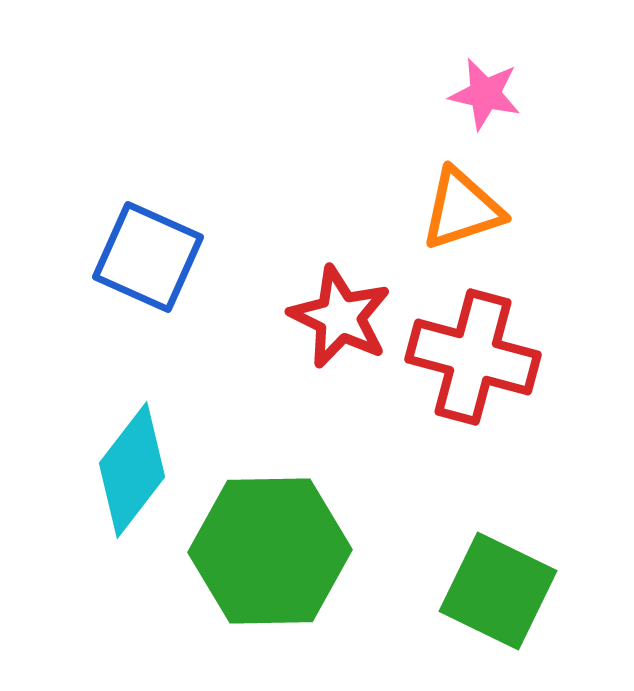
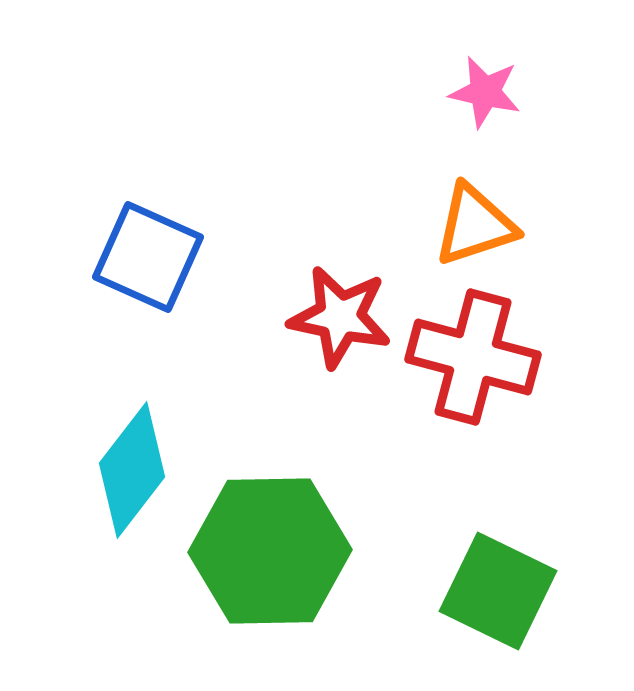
pink star: moved 2 px up
orange triangle: moved 13 px right, 16 px down
red star: rotated 14 degrees counterclockwise
